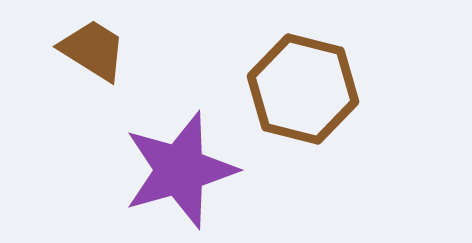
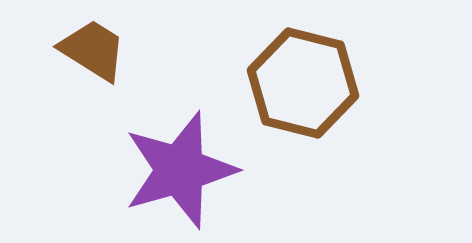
brown hexagon: moved 6 px up
